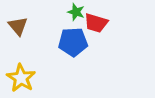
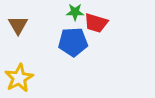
green star: moved 1 px left; rotated 18 degrees counterclockwise
brown triangle: moved 1 px up; rotated 10 degrees clockwise
yellow star: moved 2 px left; rotated 12 degrees clockwise
